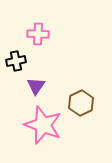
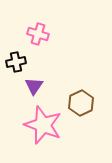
pink cross: rotated 15 degrees clockwise
black cross: moved 1 px down
purple triangle: moved 2 px left
